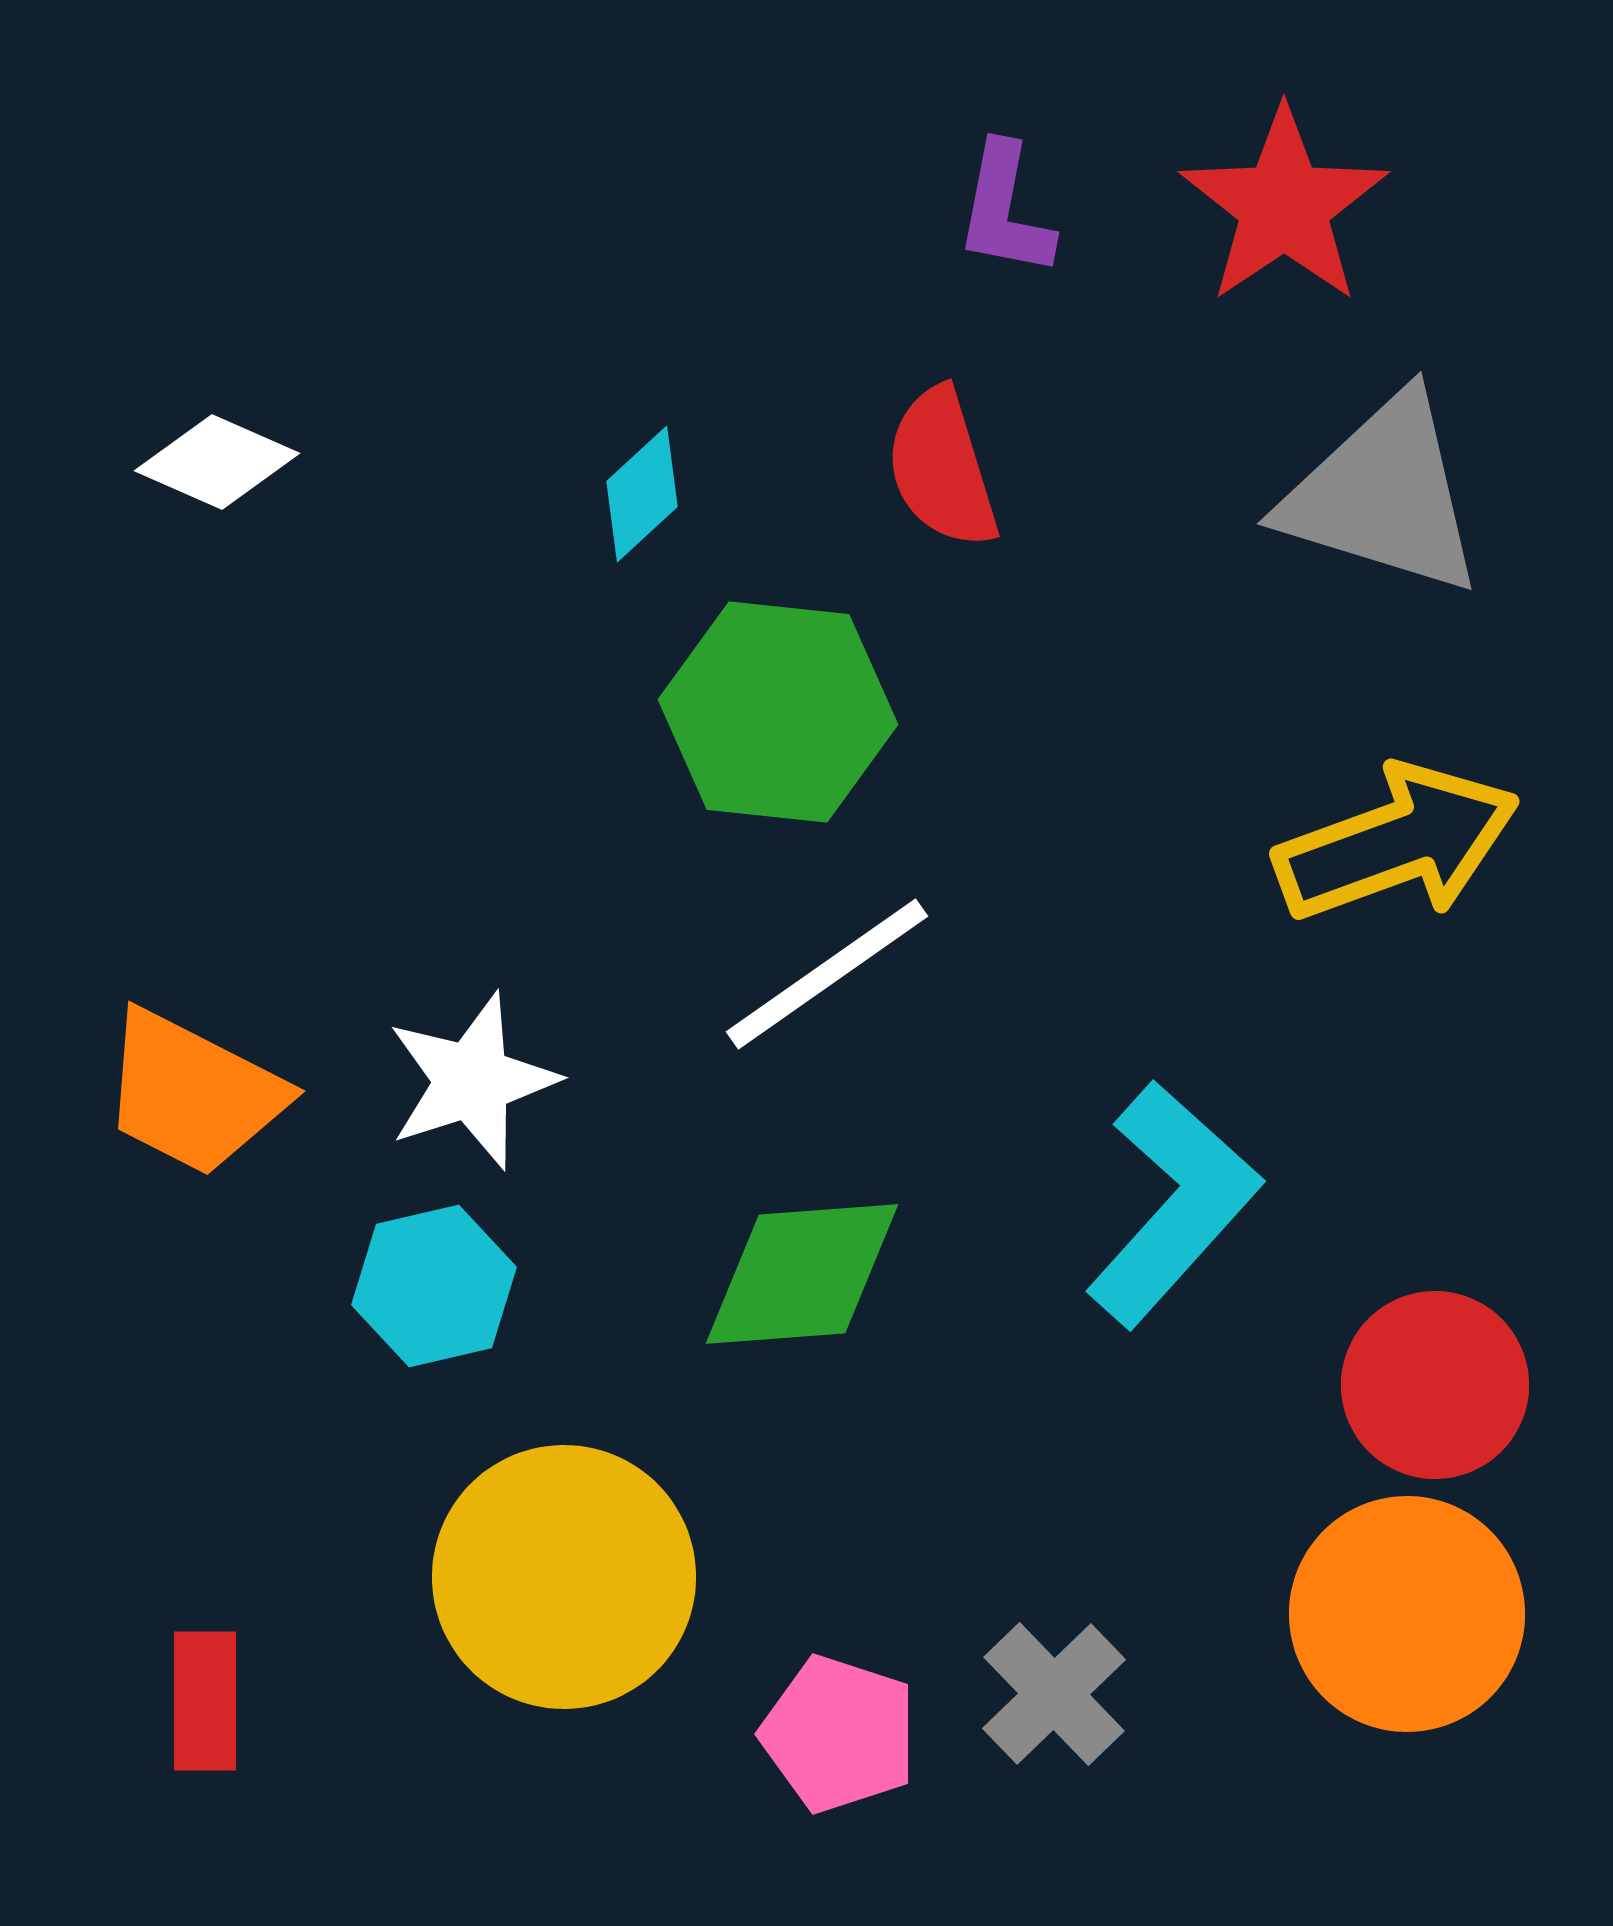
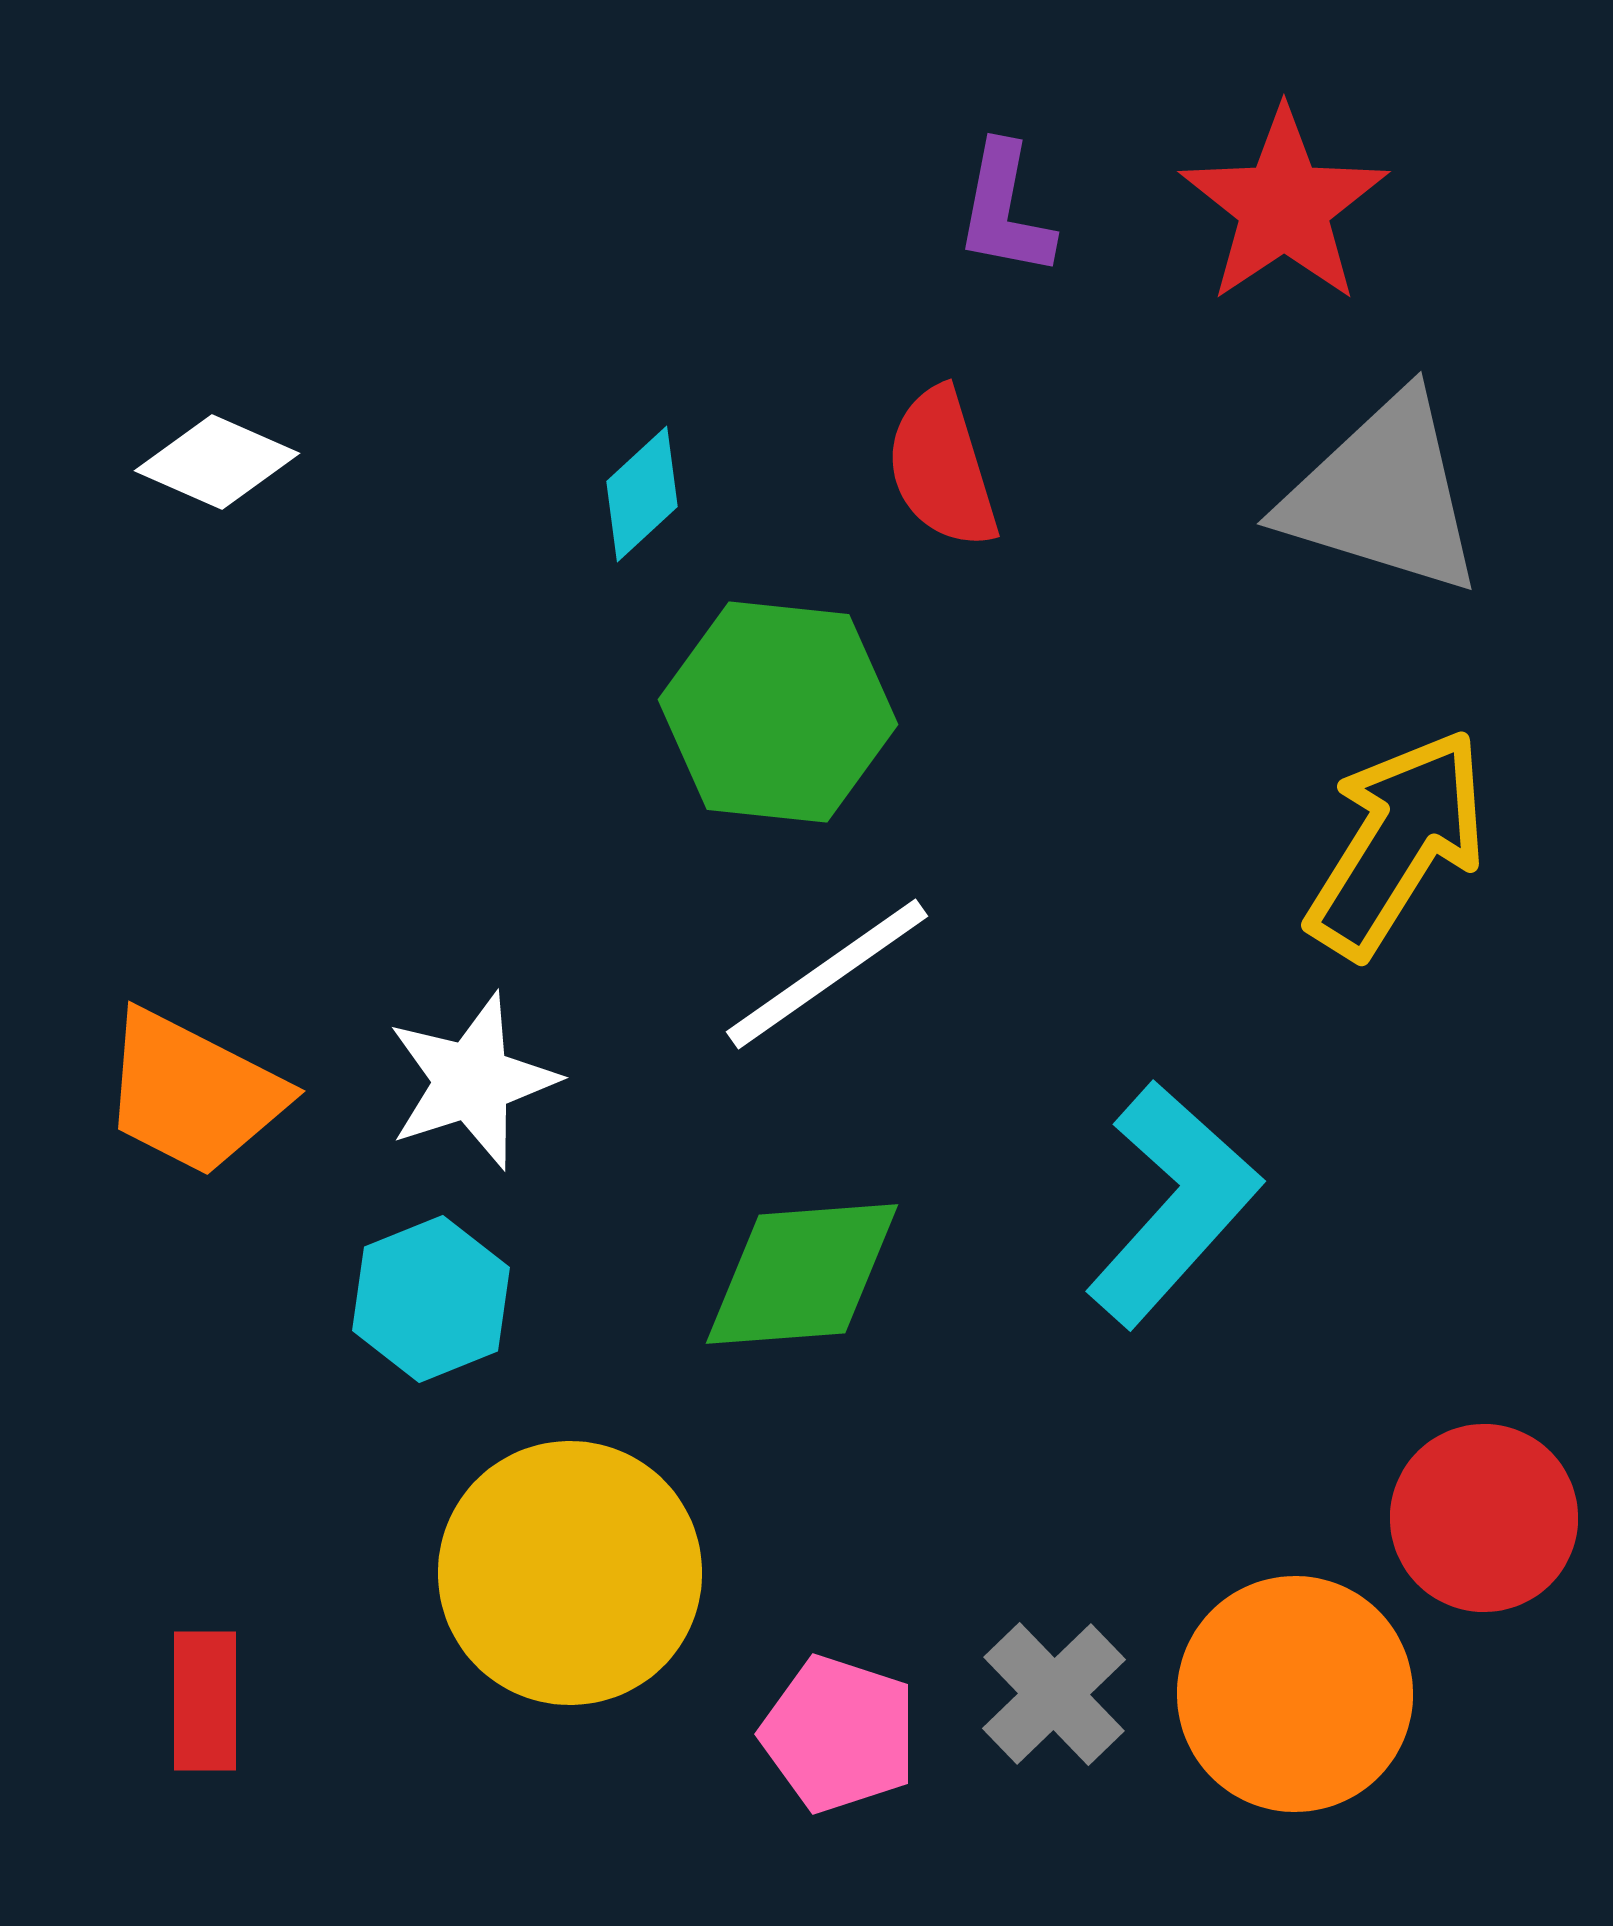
yellow arrow: rotated 38 degrees counterclockwise
cyan hexagon: moved 3 px left, 13 px down; rotated 9 degrees counterclockwise
red circle: moved 49 px right, 133 px down
yellow circle: moved 6 px right, 4 px up
orange circle: moved 112 px left, 80 px down
